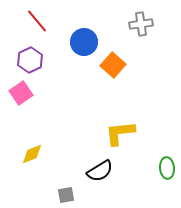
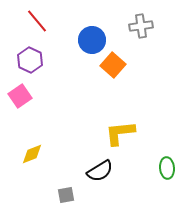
gray cross: moved 2 px down
blue circle: moved 8 px right, 2 px up
purple hexagon: rotated 10 degrees counterclockwise
pink square: moved 1 px left, 3 px down
